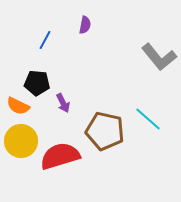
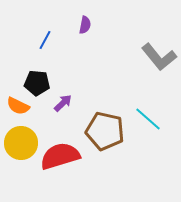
purple arrow: rotated 108 degrees counterclockwise
yellow circle: moved 2 px down
